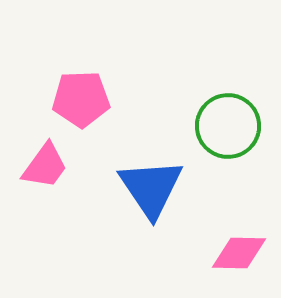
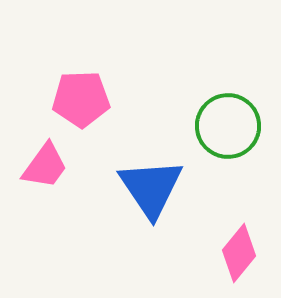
pink diamond: rotated 52 degrees counterclockwise
